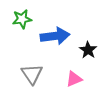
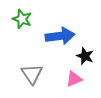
green star: rotated 30 degrees clockwise
blue arrow: moved 5 px right
black star: moved 3 px left, 6 px down; rotated 12 degrees counterclockwise
